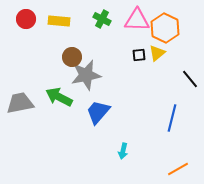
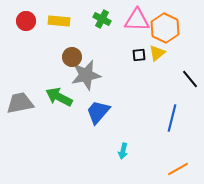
red circle: moved 2 px down
